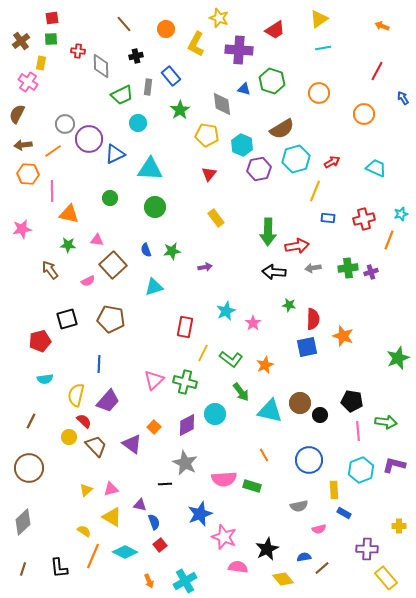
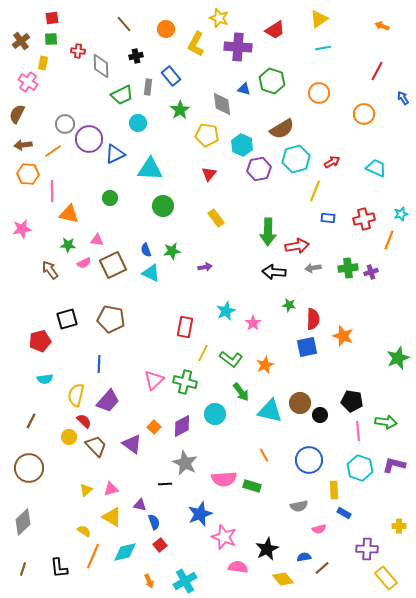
purple cross at (239, 50): moved 1 px left, 3 px up
yellow rectangle at (41, 63): moved 2 px right
green circle at (155, 207): moved 8 px right, 1 px up
brown square at (113, 265): rotated 16 degrees clockwise
pink semicircle at (88, 281): moved 4 px left, 18 px up
cyan triangle at (154, 287): moved 3 px left, 14 px up; rotated 42 degrees clockwise
purple diamond at (187, 425): moved 5 px left, 1 px down
cyan hexagon at (361, 470): moved 1 px left, 2 px up; rotated 20 degrees counterclockwise
cyan diamond at (125, 552): rotated 40 degrees counterclockwise
